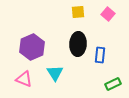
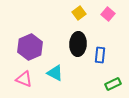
yellow square: moved 1 px right, 1 px down; rotated 32 degrees counterclockwise
purple hexagon: moved 2 px left
cyan triangle: rotated 30 degrees counterclockwise
